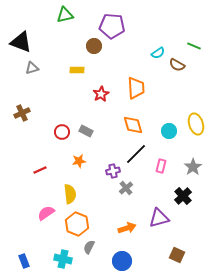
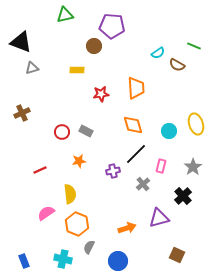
red star: rotated 21 degrees clockwise
gray cross: moved 17 px right, 4 px up
blue circle: moved 4 px left
